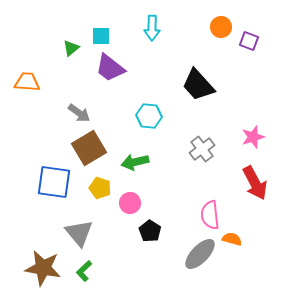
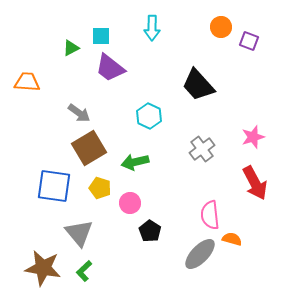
green triangle: rotated 12 degrees clockwise
cyan hexagon: rotated 20 degrees clockwise
blue square: moved 4 px down
